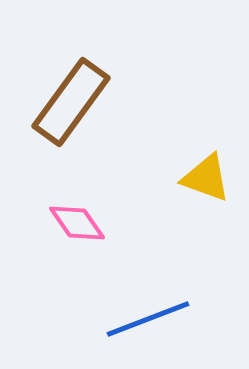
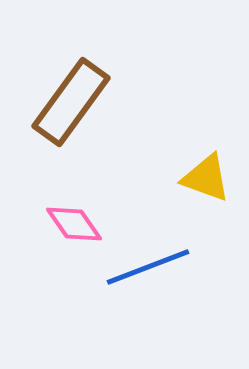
pink diamond: moved 3 px left, 1 px down
blue line: moved 52 px up
